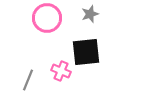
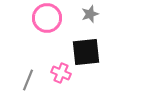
pink cross: moved 2 px down
